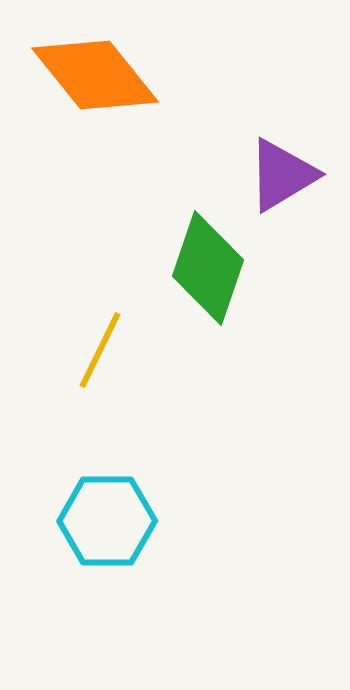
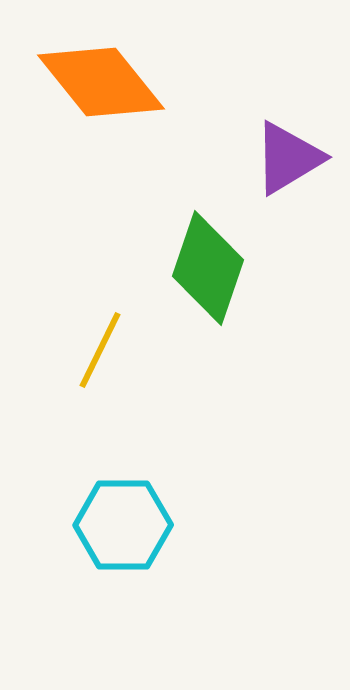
orange diamond: moved 6 px right, 7 px down
purple triangle: moved 6 px right, 17 px up
cyan hexagon: moved 16 px right, 4 px down
